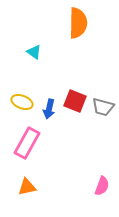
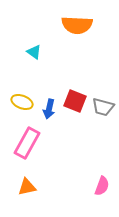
orange semicircle: moved 1 px left, 2 px down; rotated 92 degrees clockwise
